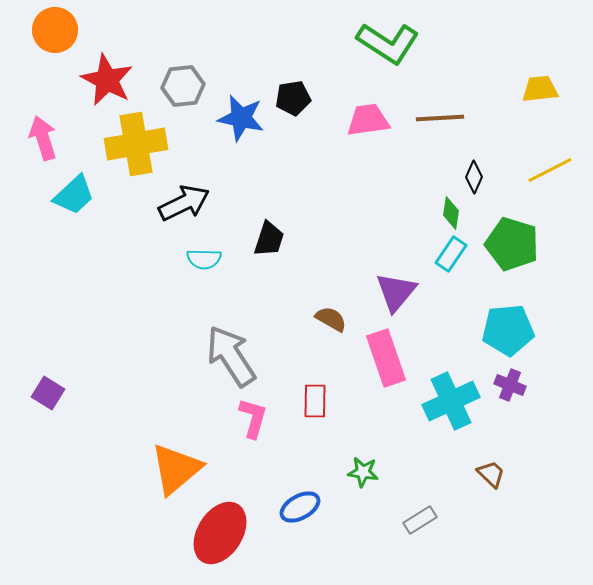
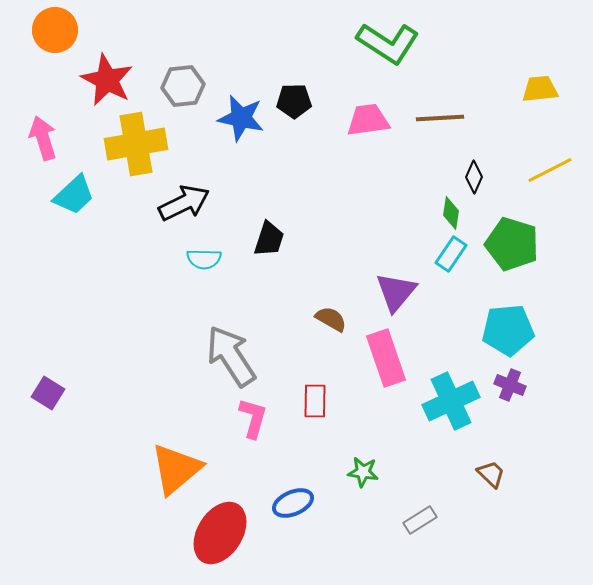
black pentagon: moved 1 px right, 3 px down; rotated 8 degrees clockwise
blue ellipse: moved 7 px left, 4 px up; rotated 6 degrees clockwise
